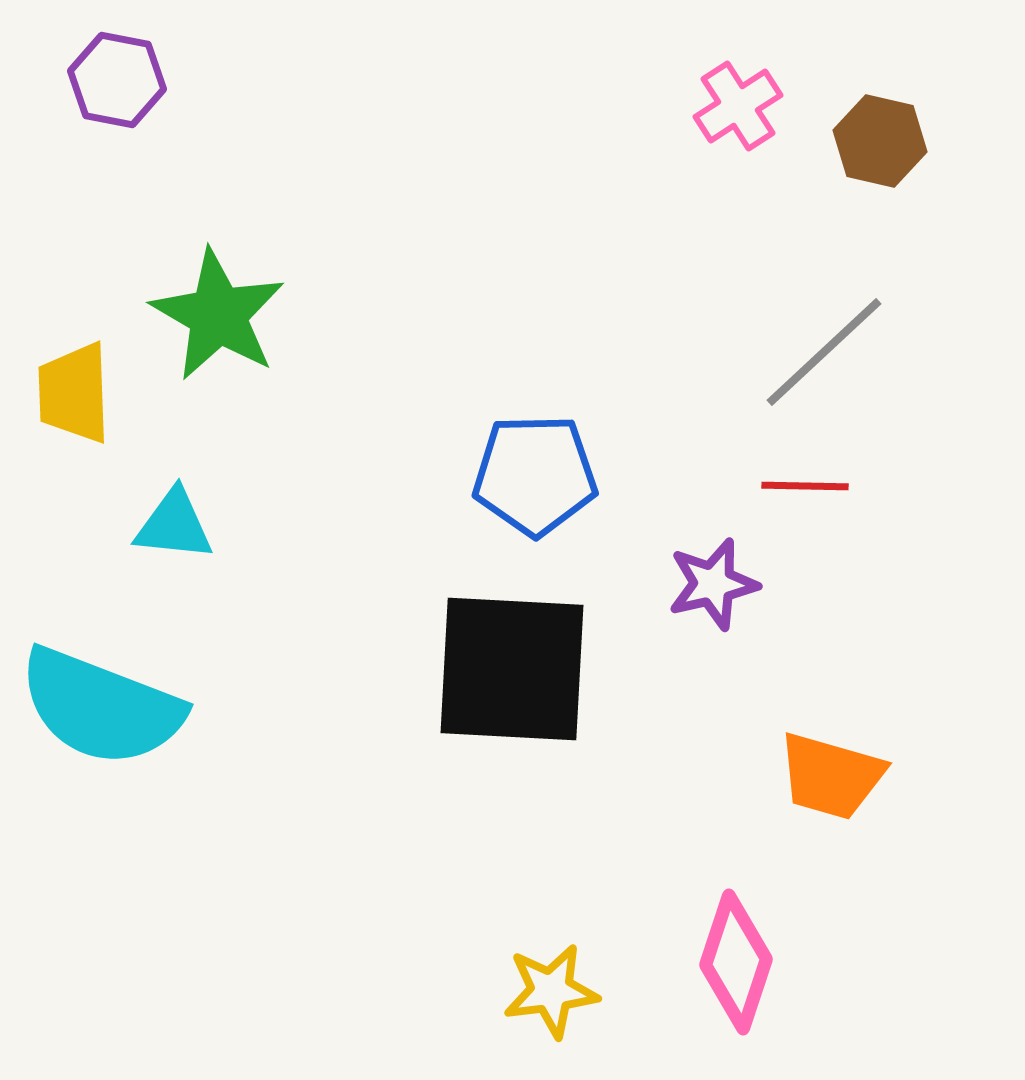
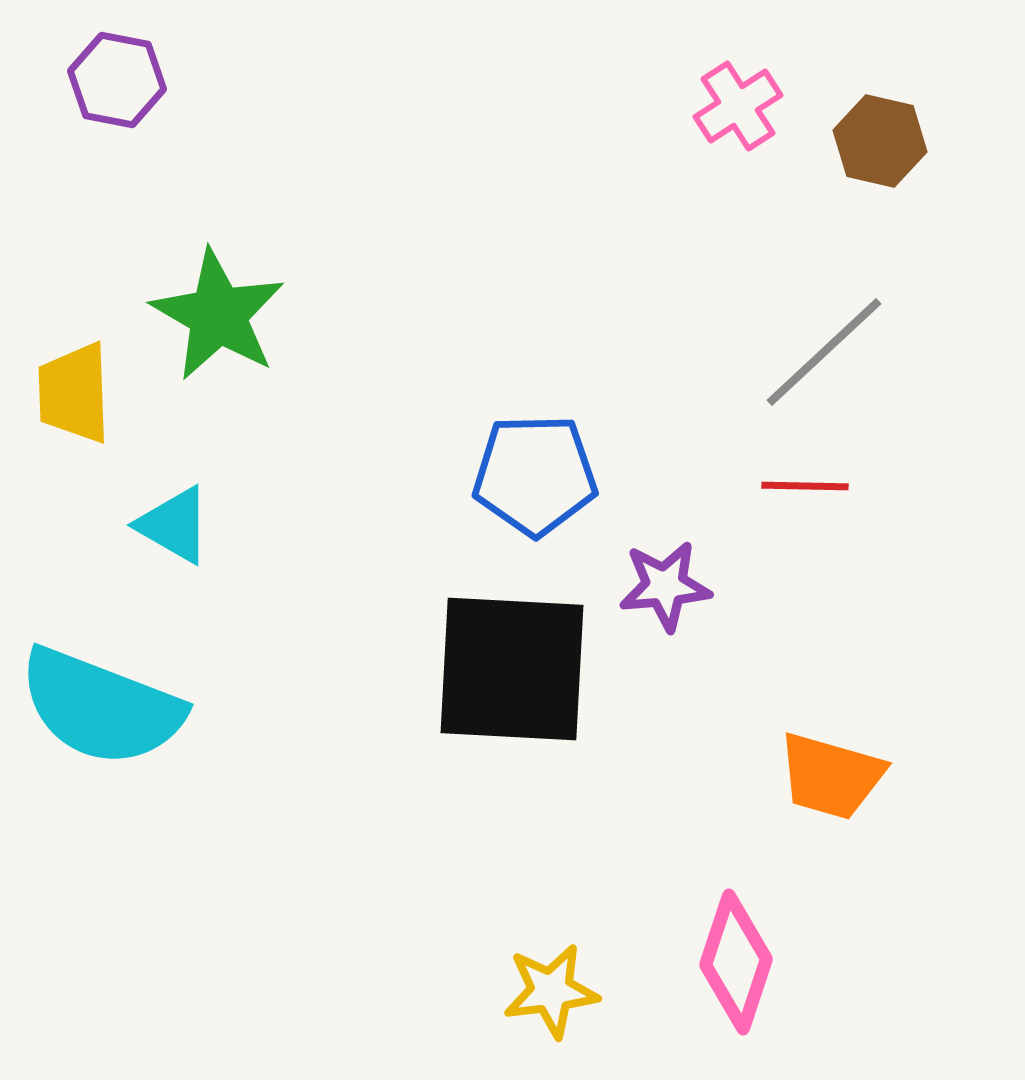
cyan triangle: rotated 24 degrees clockwise
purple star: moved 48 px left, 2 px down; rotated 8 degrees clockwise
